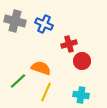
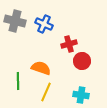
green line: rotated 48 degrees counterclockwise
